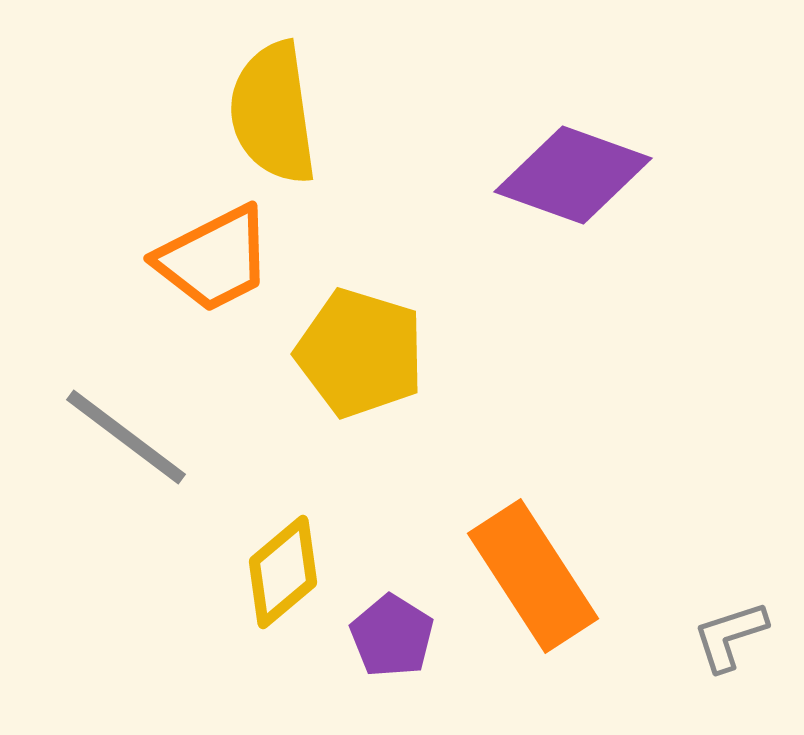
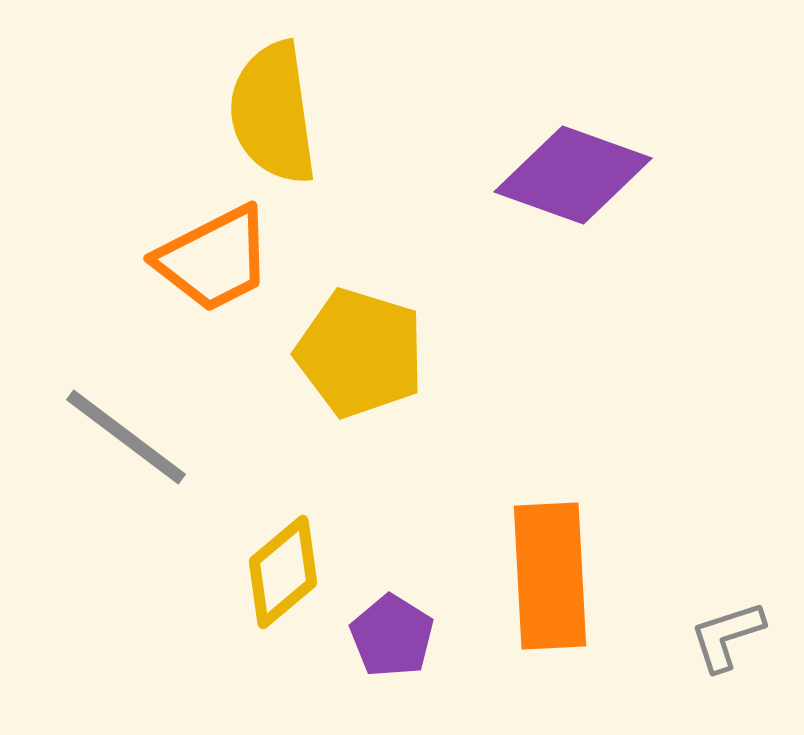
orange rectangle: moved 17 px right; rotated 30 degrees clockwise
gray L-shape: moved 3 px left
